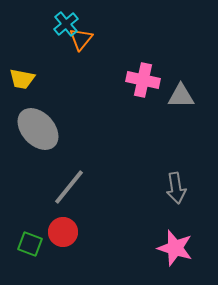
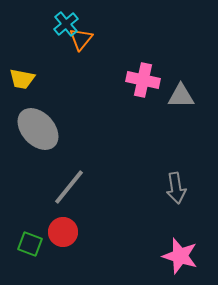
pink star: moved 5 px right, 8 px down
